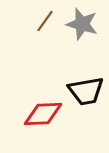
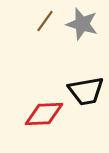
red diamond: moved 1 px right
